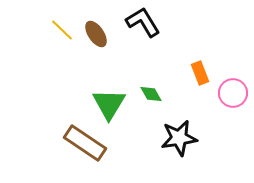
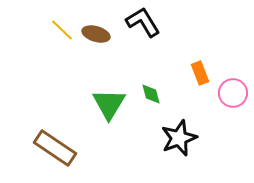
brown ellipse: rotated 40 degrees counterclockwise
green diamond: rotated 15 degrees clockwise
black star: rotated 12 degrees counterclockwise
brown rectangle: moved 30 px left, 5 px down
